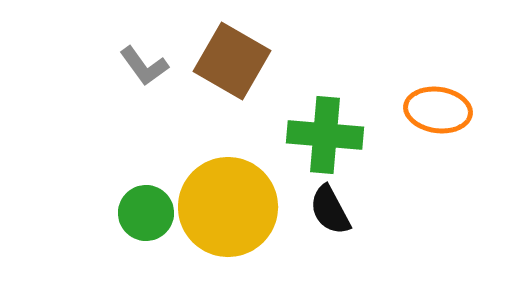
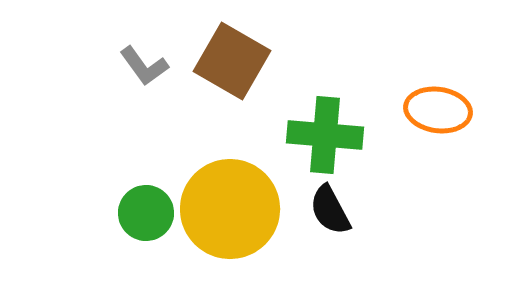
yellow circle: moved 2 px right, 2 px down
